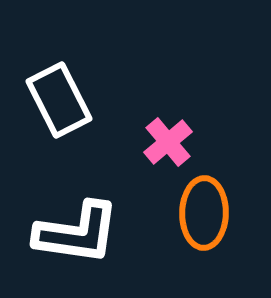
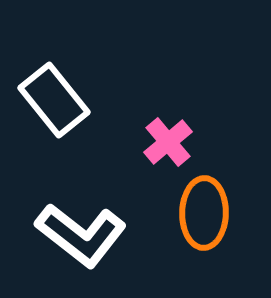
white rectangle: moved 5 px left; rotated 12 degrees counterclockwise
white L-shape: moved 4 px right, 2 px down; rotated 30 degrees clockwise
